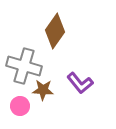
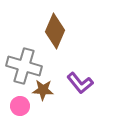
brown diamond: rotated 12 degrees counterclockwise
